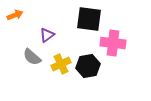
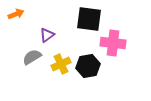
orange arrow: moved 1 px right, 1 px up
gray semicircle: rotated 108 degrees clockwise
